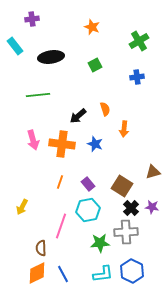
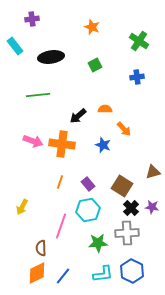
green cross: rotated 24 degrees counterclockwise
orange semicircle: rotated 72 degrees counterclockwise
orange arrow: rotated 49 degrees counterclockwise
pink arrow: moved 1 px down; rotated 54 degrees counterclockwise
blue star: moved 8 px right, 1 px down
gray cross: moved 1 px right, 1 px down
green star: moved 2 px left
blue line: moved 2 px down; rotated 66 degrees clockwise
